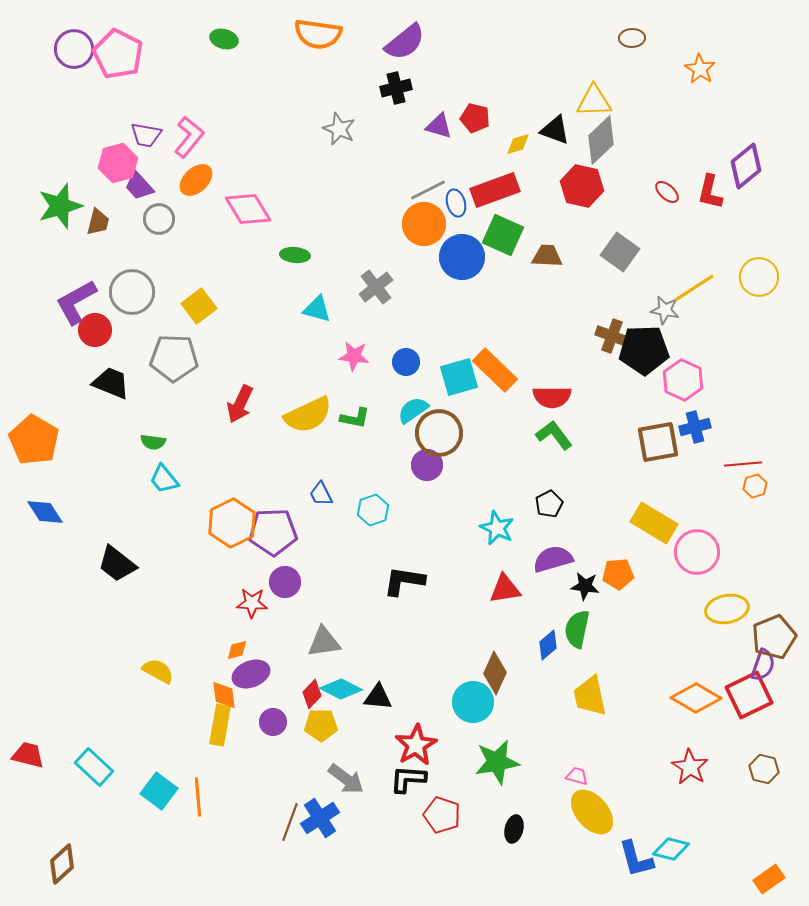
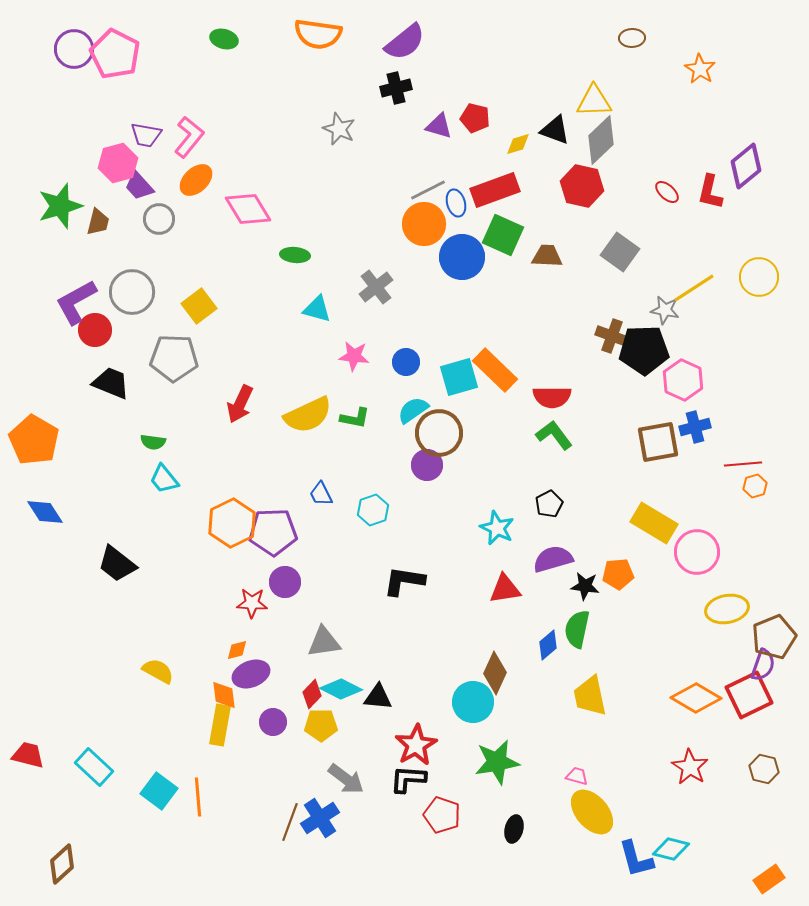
pink pentagon at (118, 54): moved 3 px left
